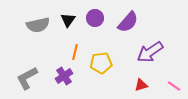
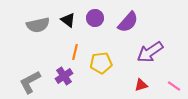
black triangle: rotated 28 degrees counterclockwise
gray L-shape: moved 3 px right, 4 px down
